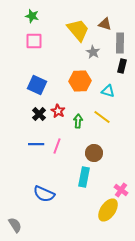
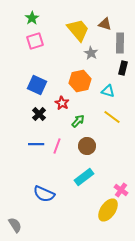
green star: moved 2 px down; rotated 24 degrees clockwise
pink square: moved 1 px right; rotated 18 degrees counterclockwise
gray star: moved 2 px left, 1 px down
black rectangle: moved 1 px right, 2 px down
orange hexagon: rotated 10 degrees counterclockwise
red star: moved 4 px right, 8 px up
yellow line: moved 10 px right
green arrow: rotated 40 degrees clockwise
brown circle: moved 7 px left, 7 px up
cyan rectangle: rotated 42 degrees clockwise
